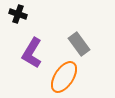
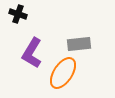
gray rectangle: rotated 60 degrees counterclockwise
orange ellipse: moved 1 px left, 4 px up
